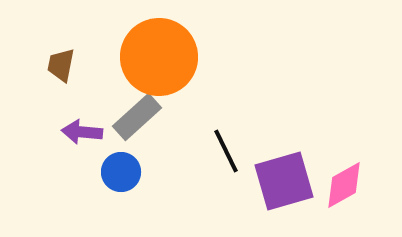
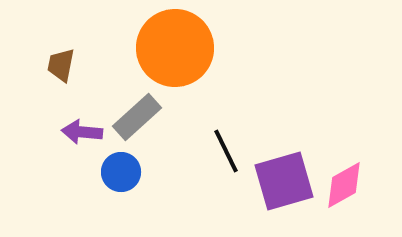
orange circle: moved 16 px right, 9 px up
